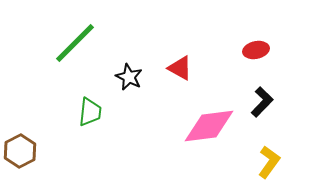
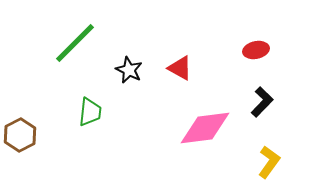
black star: moved 7 px up
pink diamond: moved 4 px left, 2 px down
brown hexagon: moved 16 px up
